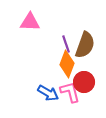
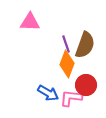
red circle: moved 2 px right, 3 px down
pink L-shape: moved 1 px right, 6 px down; rotated 70 degrees counterclockwise
